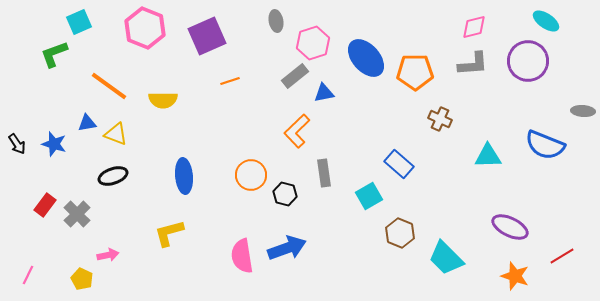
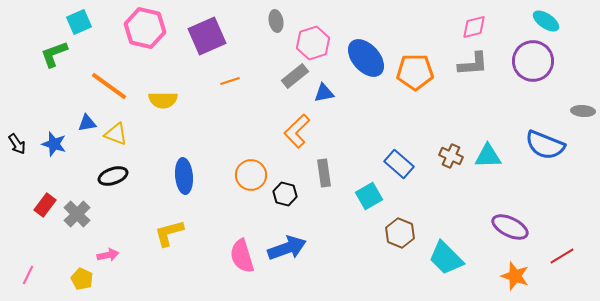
pink hexagon at (145, 28): rotated 9 degrees counterclockwise
purple circle at (528, 61): moved 5 px right
brown cross at (440, 119): moved 11 px right, 37 px down
pink semicircle at (242, 256): rotated 8 degrees counterclockwise
